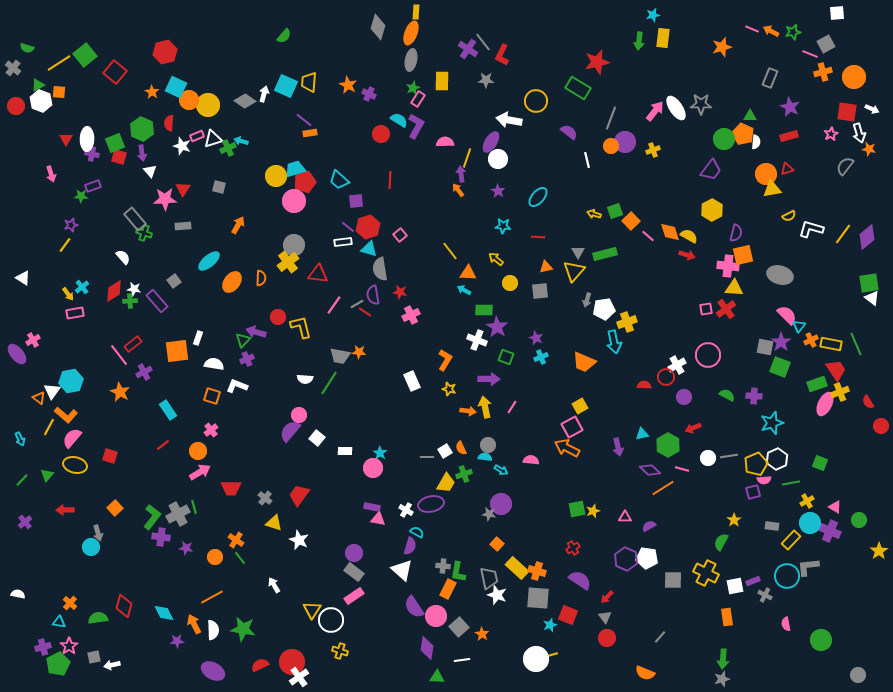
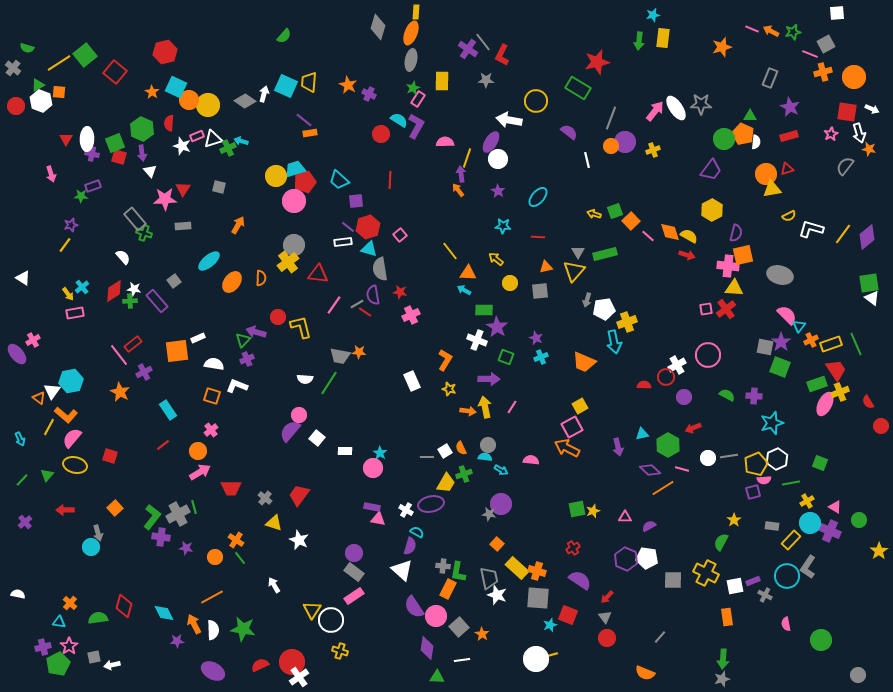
white rectangle at (198, 338): rotated 48 degrees clockwise
yellow rectangle at (831, 344): rotated 30 degrees counterclockwise
gray L-shape at (808, 567): rotated 50 degrees counterclockwise
